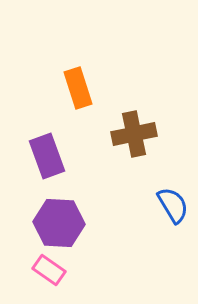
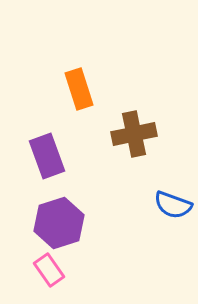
orange rectangle: moved 1 px right, 1 px down
blue semicircle: rotated 141 degrees clockwise
purple hexagon: rotated 21 degrees counterclockwise
pink rectangle: rotated 20 degrees clockwise
